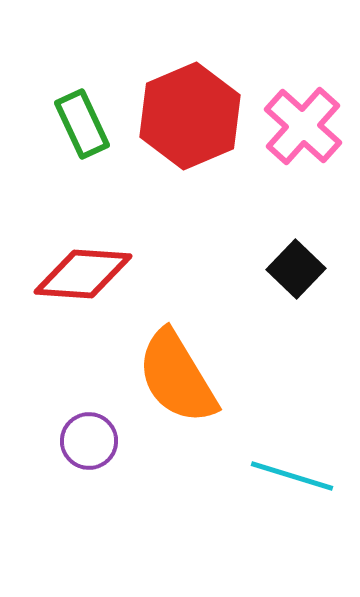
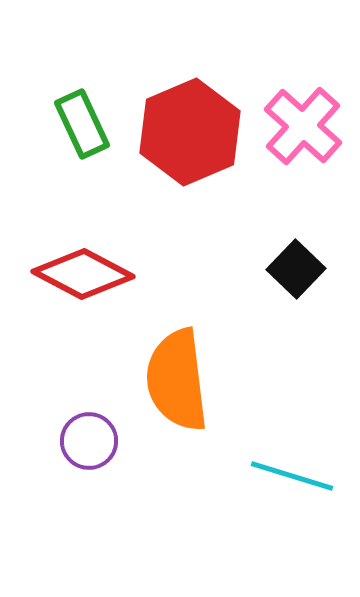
red hexagon: moved 16 px down
red diamond: rotated 24 degrees clockwise
orange semicircle: moved 3 px down; rotated 24 degrees clockwise
